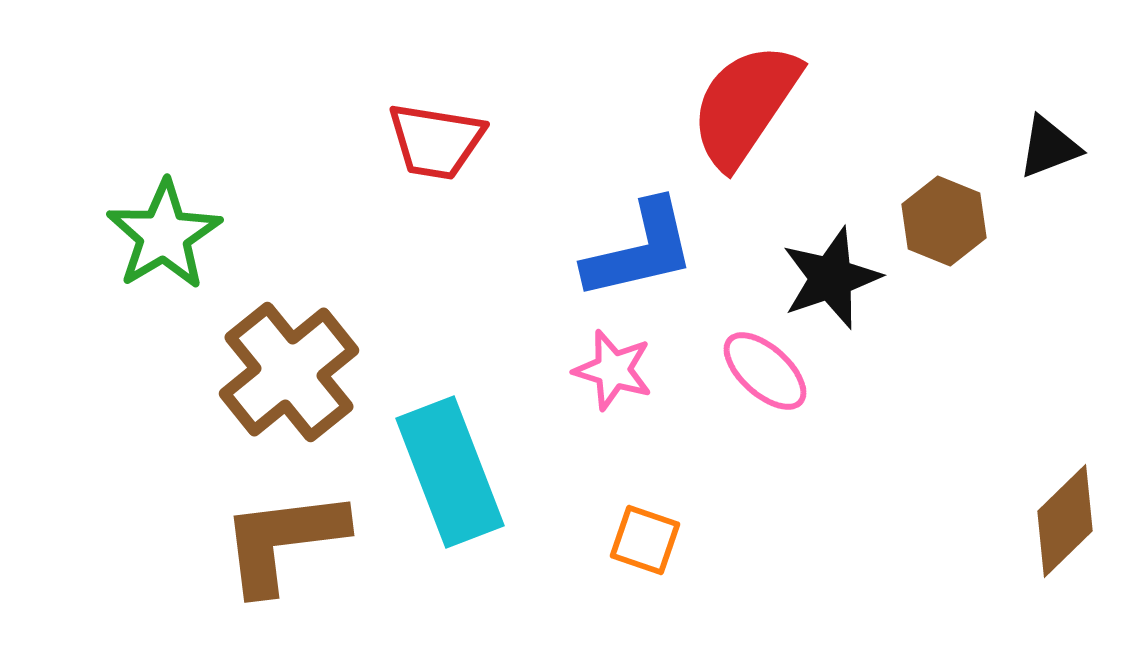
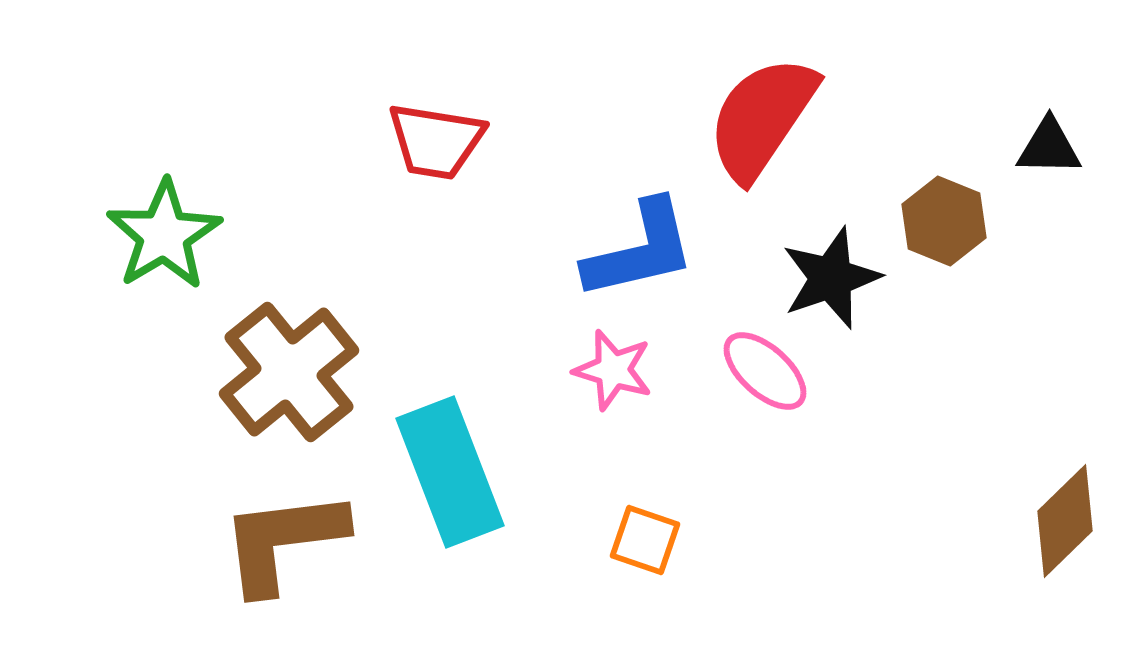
red semicircle: moved 17 px right, 13 px down
black triangle: rotated 22 degrees clockwise
